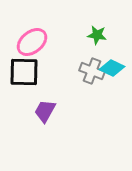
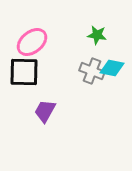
cyan diamond: rotated 15 degrees counterclockwise
